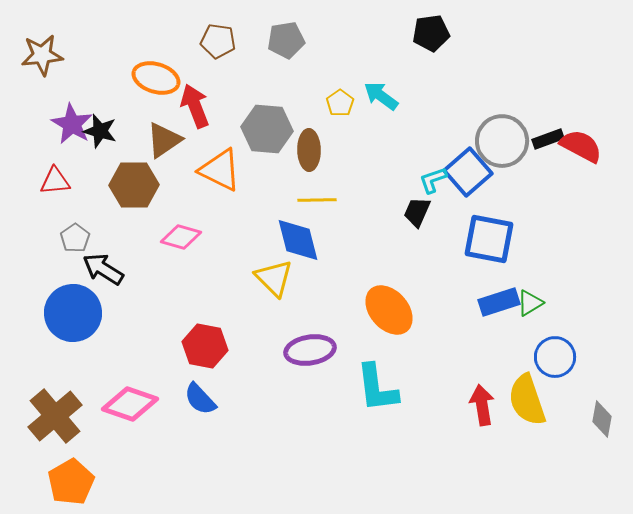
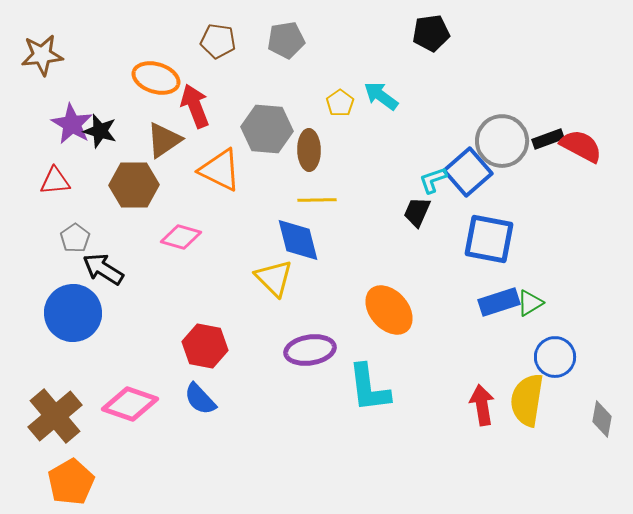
cyan L-shape at (377, 388): moved 8 px left
yellow semicircle at (527, 400): rotated 28 degrees clockwise
